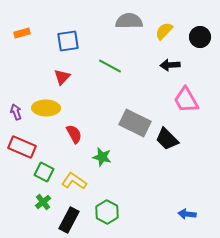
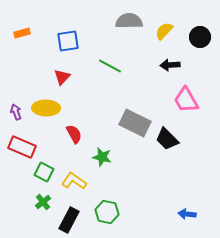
green hexagon: rotated 15 degrees counterclockwise
